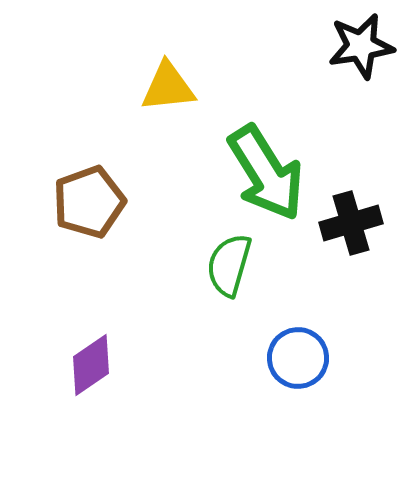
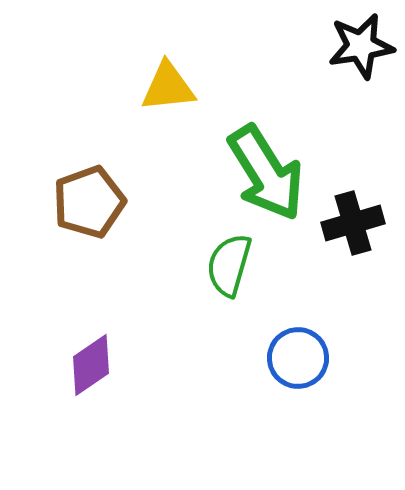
black cross: moved 2 px right
